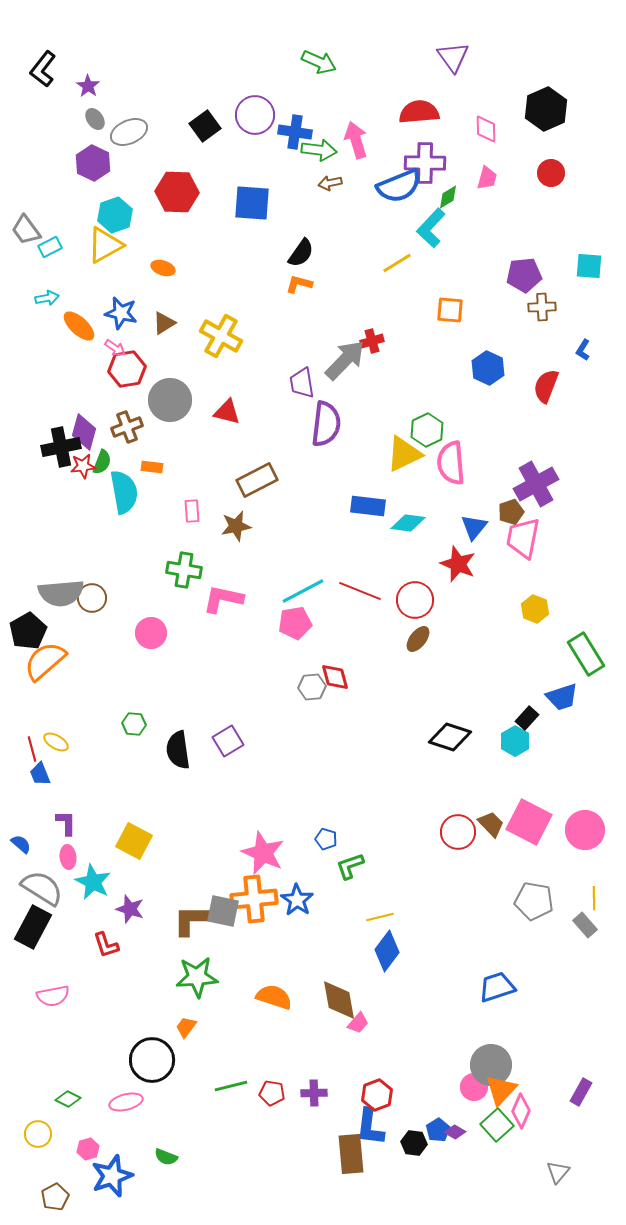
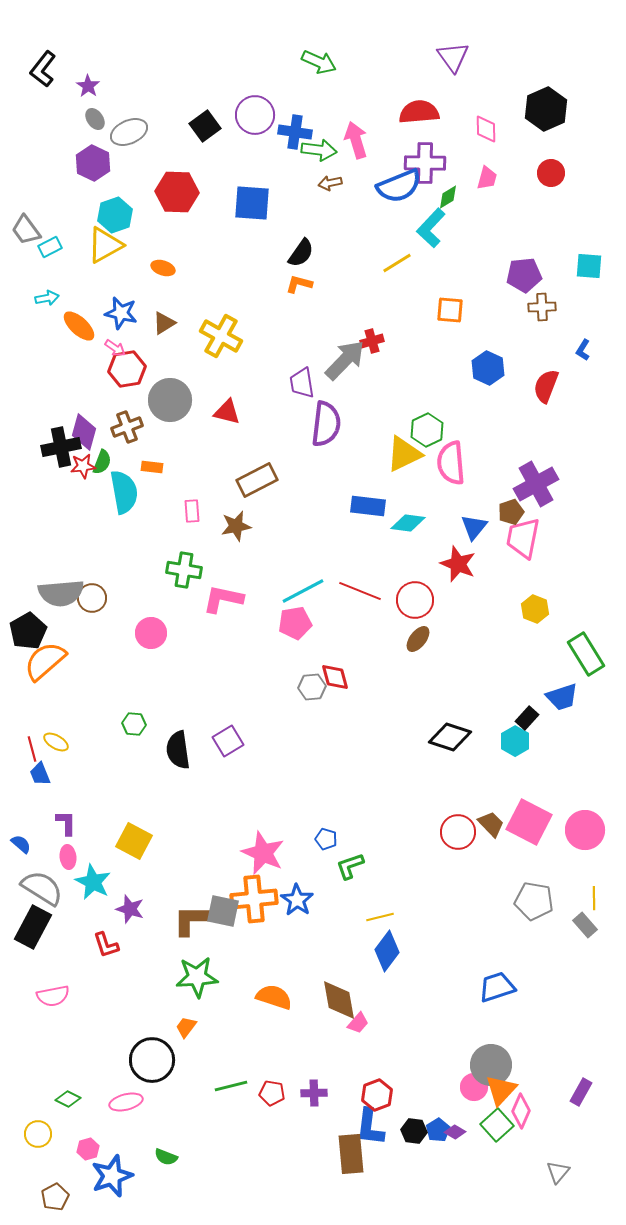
black hexagon at (414, 1143): moved 12 px up
